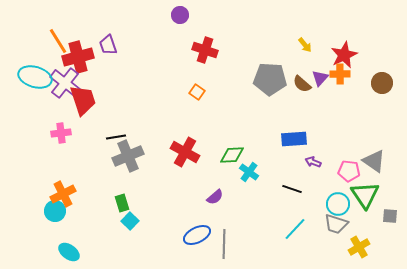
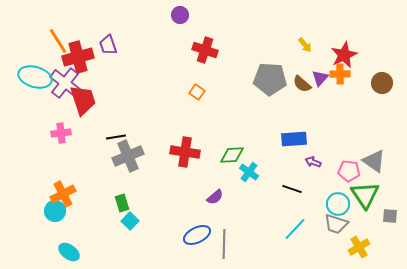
red cross at (185, 152): rotated 20 degrees counterclockwise
